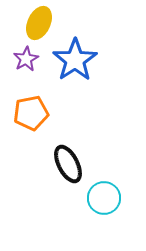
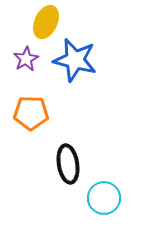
yellow ellipse: moved 7 px right, 1 px up
blue star: rotated 24 degrees counterclockwise
orange pentagon: rotated 12 degrees clockwise
black ellipse: rotated 18 degrees clockwise
